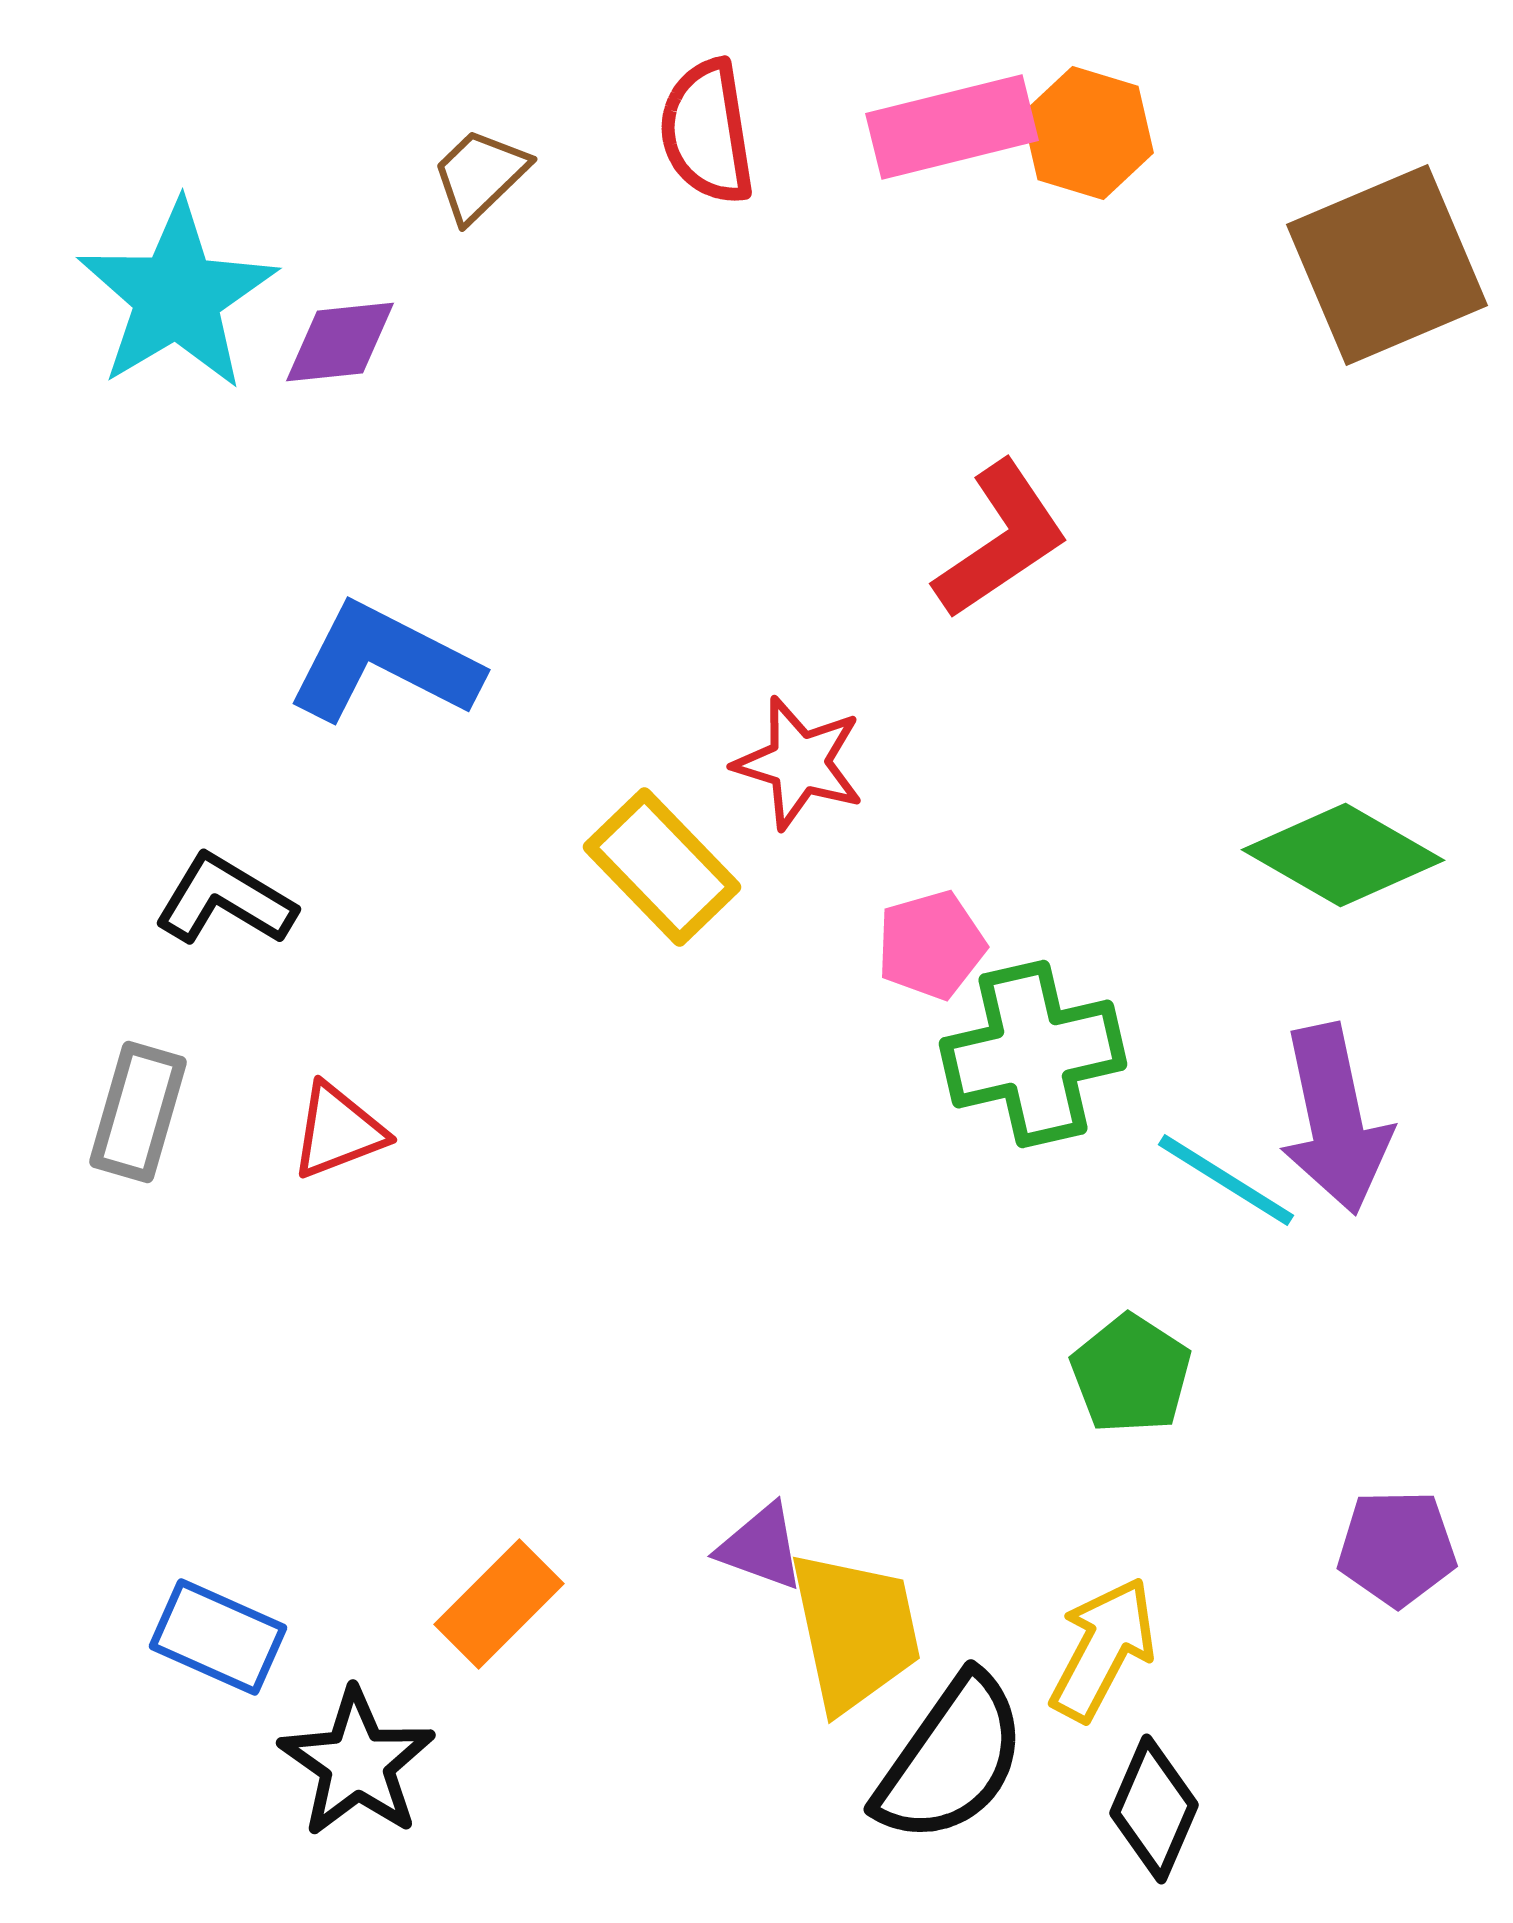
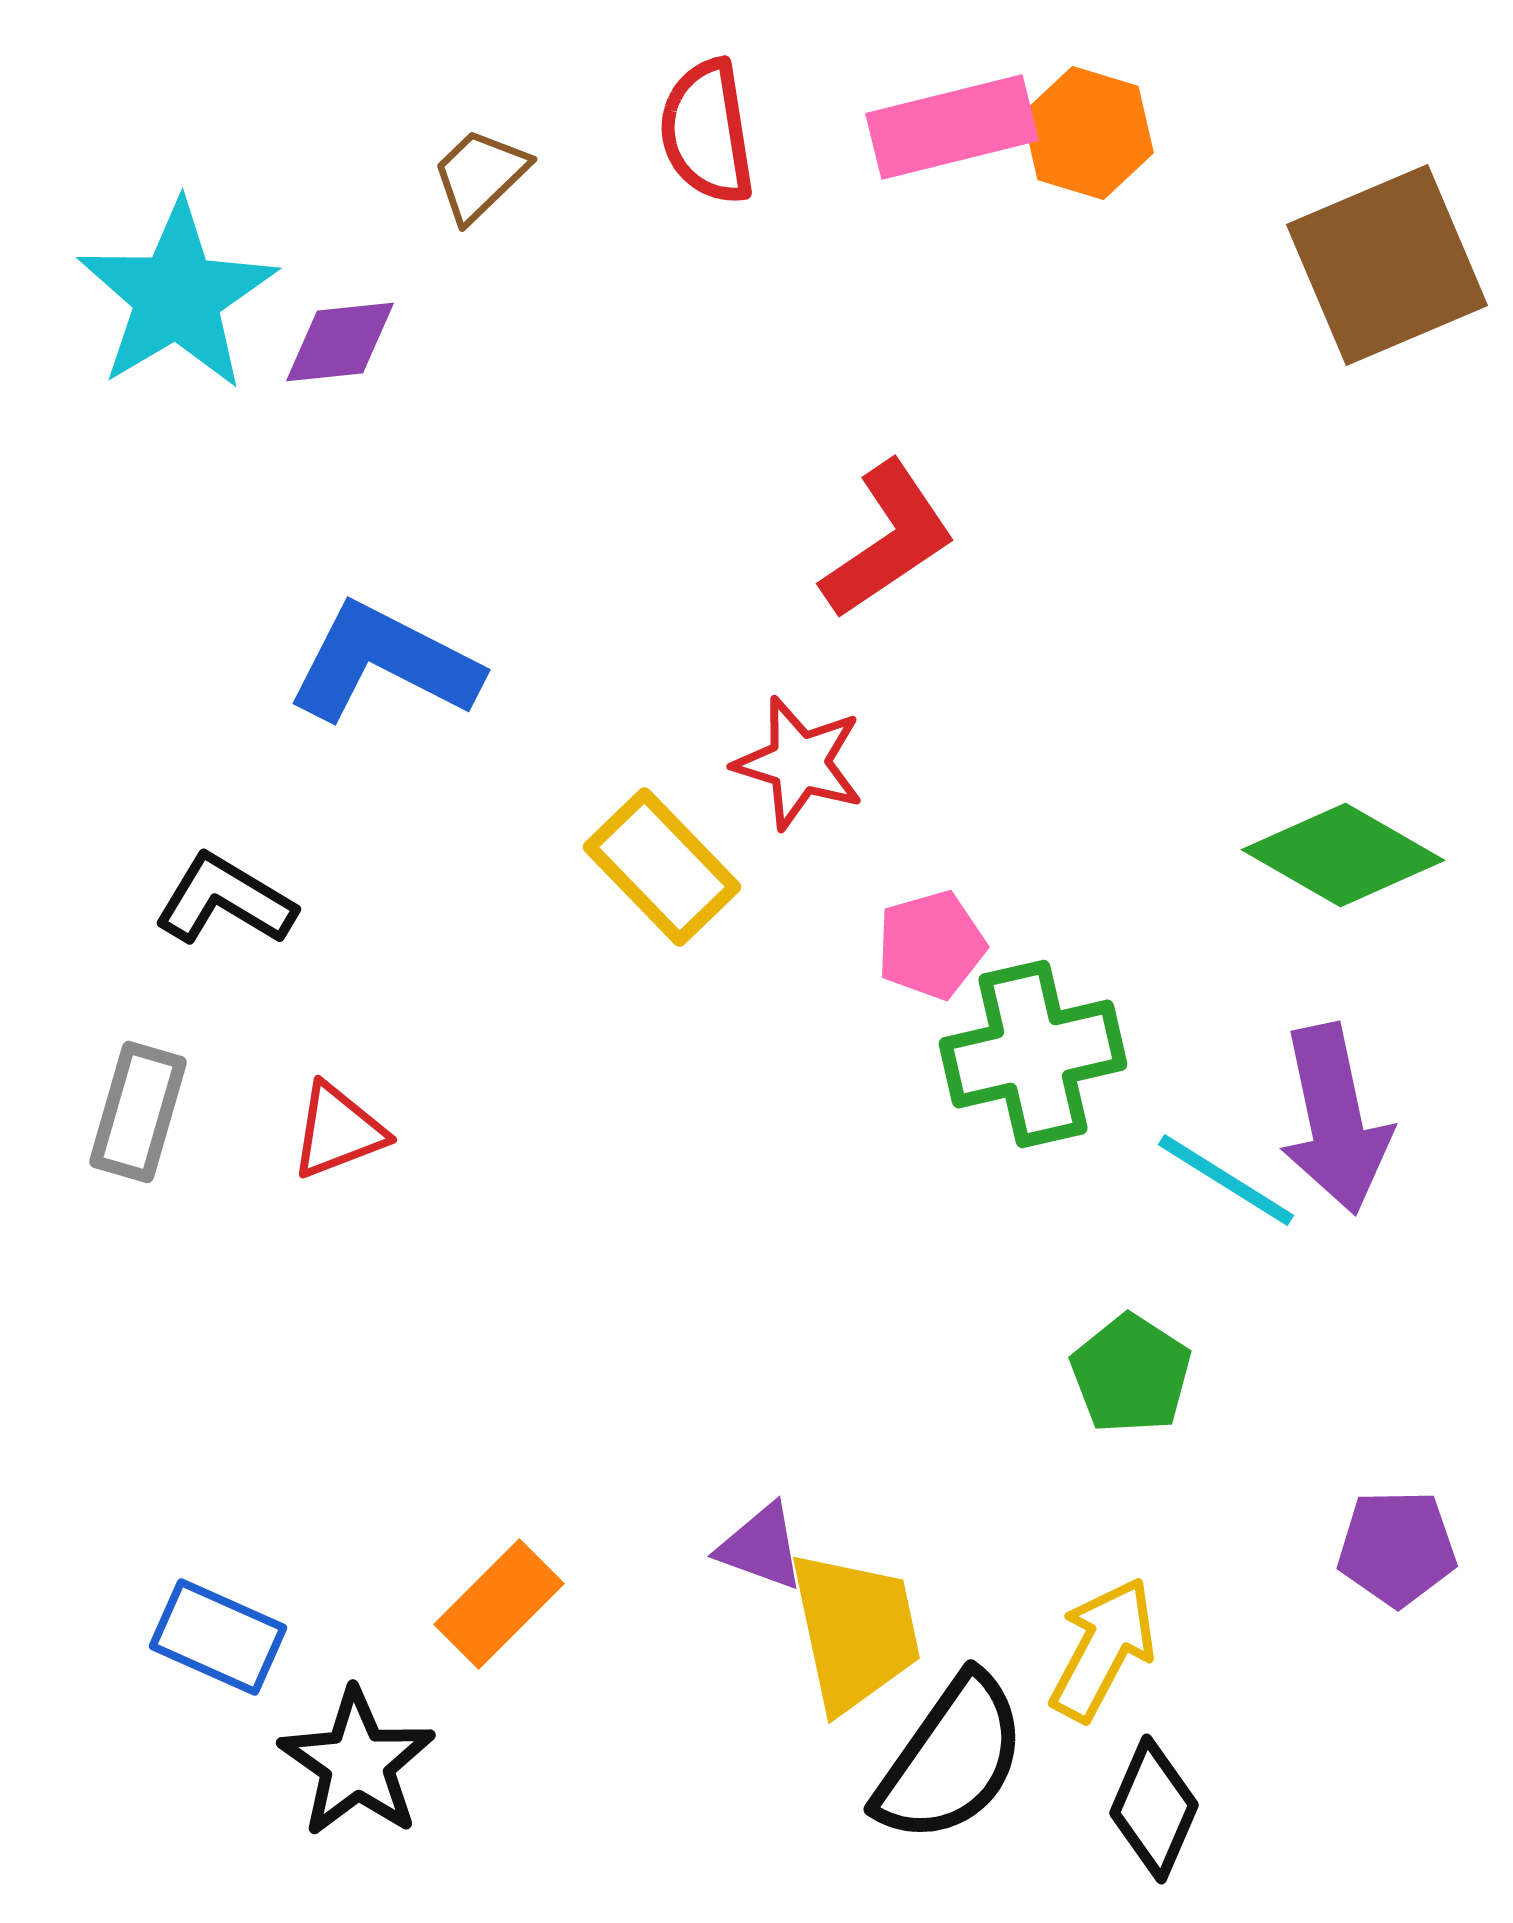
red L-shape: moved 113 px left
